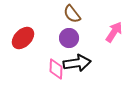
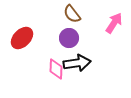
pink arrow: moved 9 px up
red ellipse: moved 1 px left
